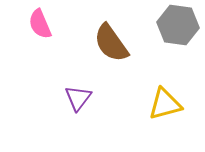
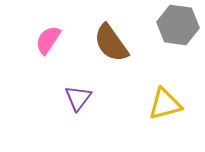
pink semicircle: moved 8 px right, 16 px down; rotated 56 degrees clockwise
